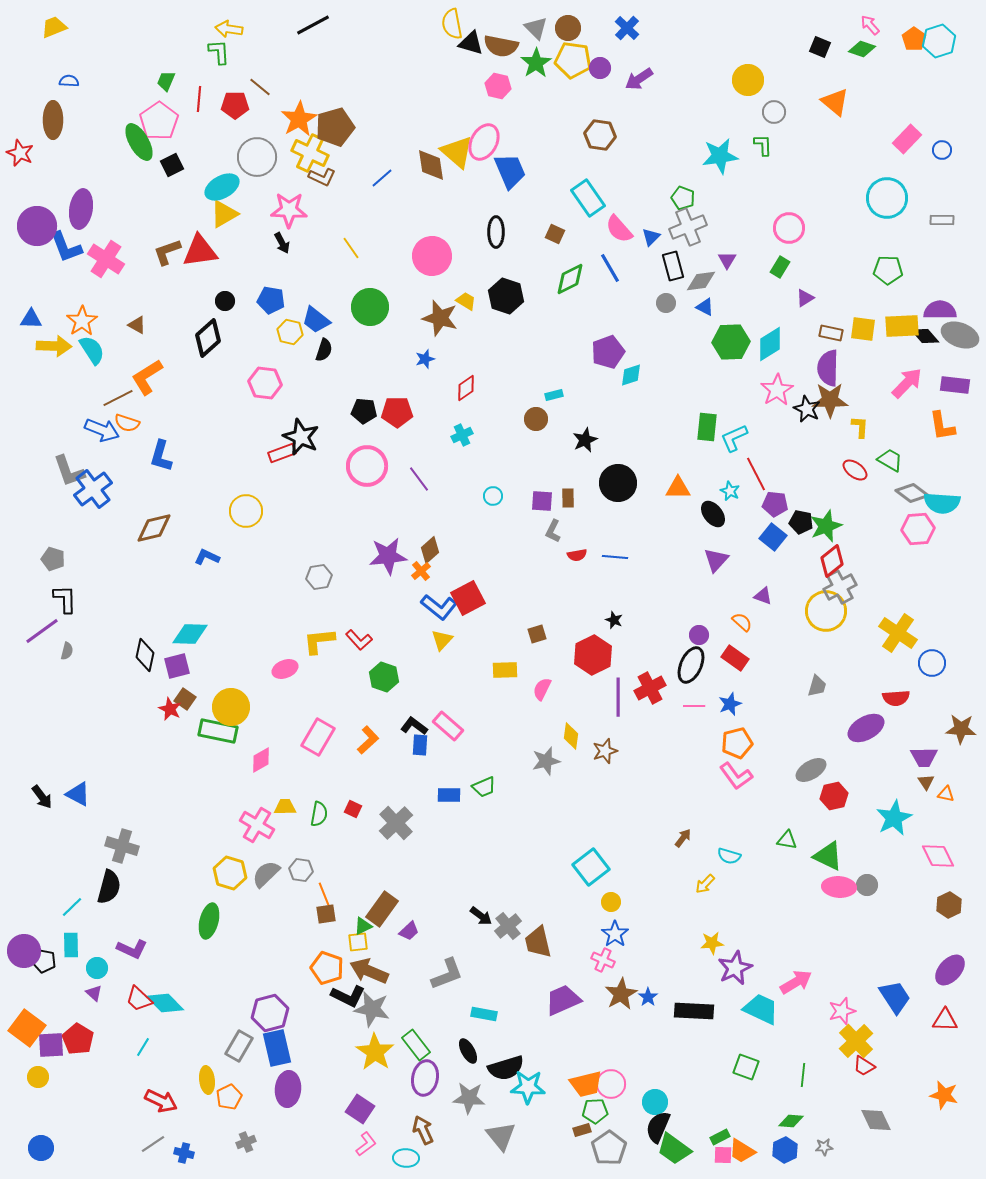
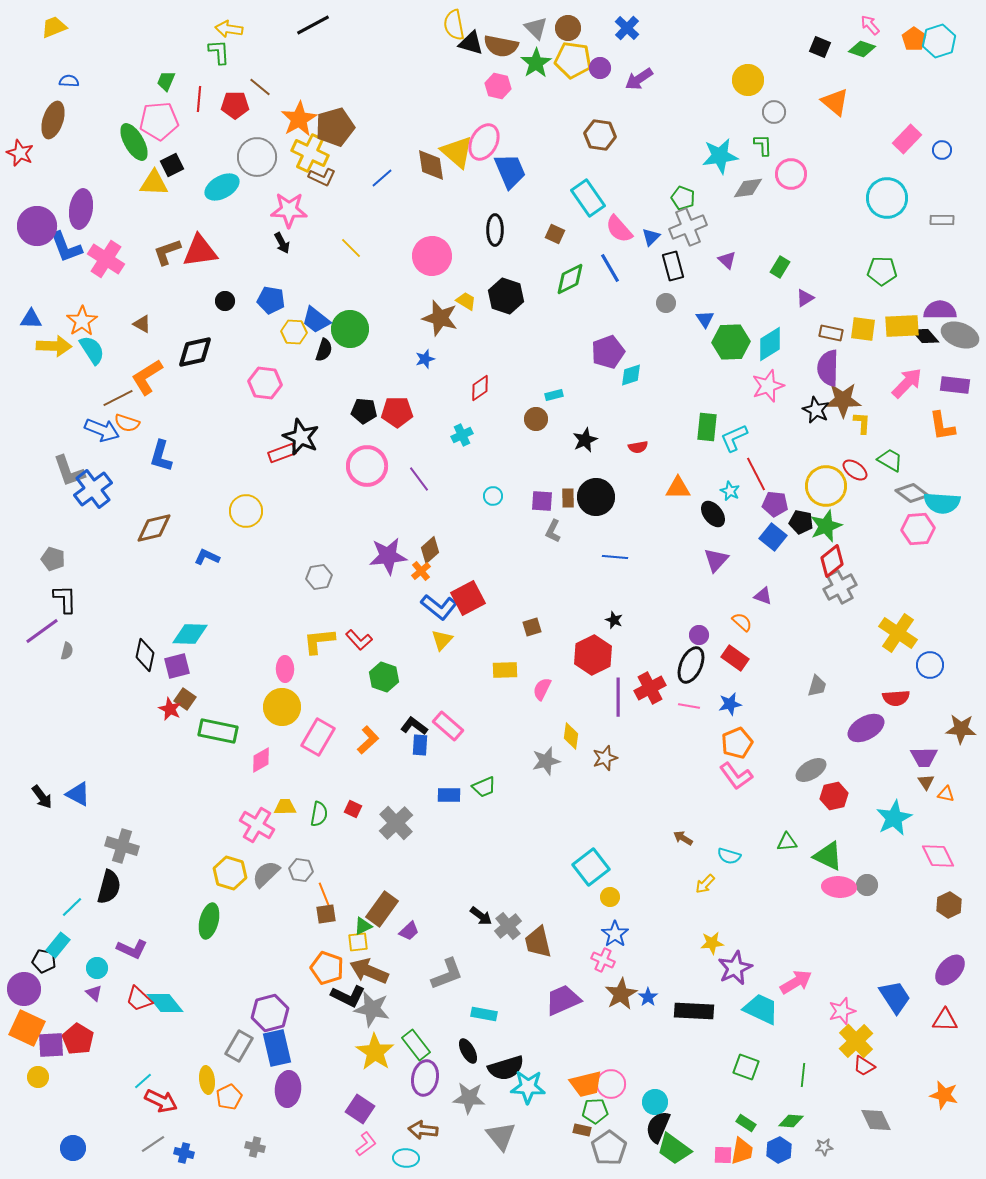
yellow semicircle at (452, 24): moved 2 px right, 1 px down
brown ellipse at (53, 120): rotated 18 degrees clockwise
pink pentagon at (159, 121): rotated 30 degrees clockwise
green ellipse at (139, 142): moved 5 px left
yellow triangle at (224, 214): moved 70 px left, 31 px up; rotated 32 degrees clockwise
pink circle at (789, 228): moved 2 px right, 54 px up
black ellipse at (496, 232): moved 1 px left, 2 px up
yellow line at (351, 248): rotated 10 degrees counterclockwise
purple triangle at (727, 260): rotated 18 degrees counterclockwise
green pentagon at (888, 270): moved 6 px left, 1 px down
gray diamond at (701, 281): moved 47 px right, 93 px up
green circle at (370, 307): moved 20 px left, 22 px down
blue triangle at (705, 307): moved 12 px down; rotated 30 degrees clockwise
brown triangle at (137, 325): moved 5 px right, 1 px up
yellow hexagon at (290, 332): moved 4 px right; rotated 10 degrees counterclockwise
black diamond at (208, 338): moved 13 px left, 14 px down; rotated 30 degrees clockwise
red diamond at (466, 388): moved 14 px right
pink star at (777, 390): moved 9 px left, 4 px up; rotated 12 degrees clockwise
brown star at (830, 400): moved 13 px right
black star at (807, 409): moved 9 px right, 1 px down
yellow L-shape at (860, 427): moved 2 px right, 4 px up
black circle at (618, 483): moved 22 px left, 14 px down
red semicircle at (577, 555): moved 61 px right, 108 px up
yellow circle at (826, 611): moved 125 px up
brown square at (537, 634): moved 5 px left, 7 px up
blue circle at (932, 663): moved 2 px left, 2 px down
pink ellipse at (285, 669): rotated 70 degrees counterclockwise
blue star at (730, 704): rotated 10 degrees clockwise
pink line at (694, 706): moved 5 px left; rotated 10 degrees clockwise
yellow circle at (231, 707): moved 51 px right
orange pentagon at (737, 743): rotated 8 degrees counterclockwise
brown star at (605, 751): moved 7 px down
brown arrow at (683, 838): rotated 96 degrees counterclockwise
green triangle at (787, 840): moved 2 px down; rotated 15 degrees counterclockwise
yellow circle at (611, 902): moved 1 px left, 5 px up
cyan rectangle at (71, 945): moved 13 px left; rotated 40 degrees clockwise
purple circle at (24, 951): moved 38 px down
cyan diamond at (165, 1003): rotated 6 degrees clockwise
orange square at (27, 1028): rotated 12 degrees counterclockwise
cyan line at (143, 1047): moved 34 px down; rotated 18 degrees clockwise
brown arrow at (423, 1130): rotated 60 degrees counterclockwise
brown rectangle at (582, 1130): rotated 30 degrees clockwise
green rectangle at (720, 1137): moved 26 px right, 14 px up; rotated 60 degrees clockwise
gray cross at (246, 1142): moved 9 px right, 5 px down; rotated 36 degrees clockwise
blue circle at (41, 1148): moved 32 px right
blue hexagon at (785, 1150): moved 6 px left
orange trapezoid at (742, 1151): rotated 112 degrees counterclockwise
